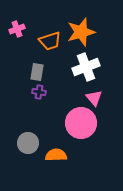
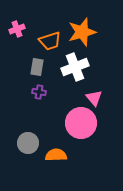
orange star: moved 1 px right
white cross: moved 11 px left
gray rectangle: moved 5 px up
